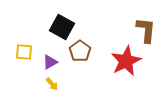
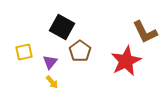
brown L-shape: moved 1 px left, 2 px down; rotated 148 degrees clockwise
yellow square: rotated 18 degrees counterclockwise
purple triangle: rotated 21 degrees counterclockwise
yellow arrow: moved 2 px up
